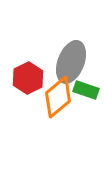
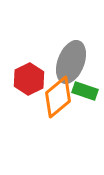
red hexagon: moved 1 px right, 1 px down
green rectangle: moved 1 px left, 1 px down
